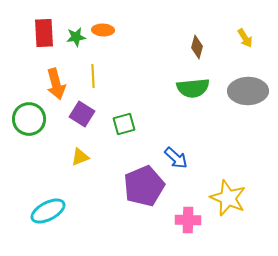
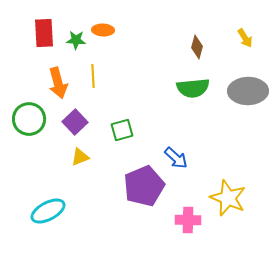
green star: moved 3 px down; rotated 12 degrees clockwise
orange arrow: moved 2 px right, 1 px up
purple square: moved 7 px left, 8 px down; rotated 15 degrees clockwise
green square: moved 2 px left, 6 px down
